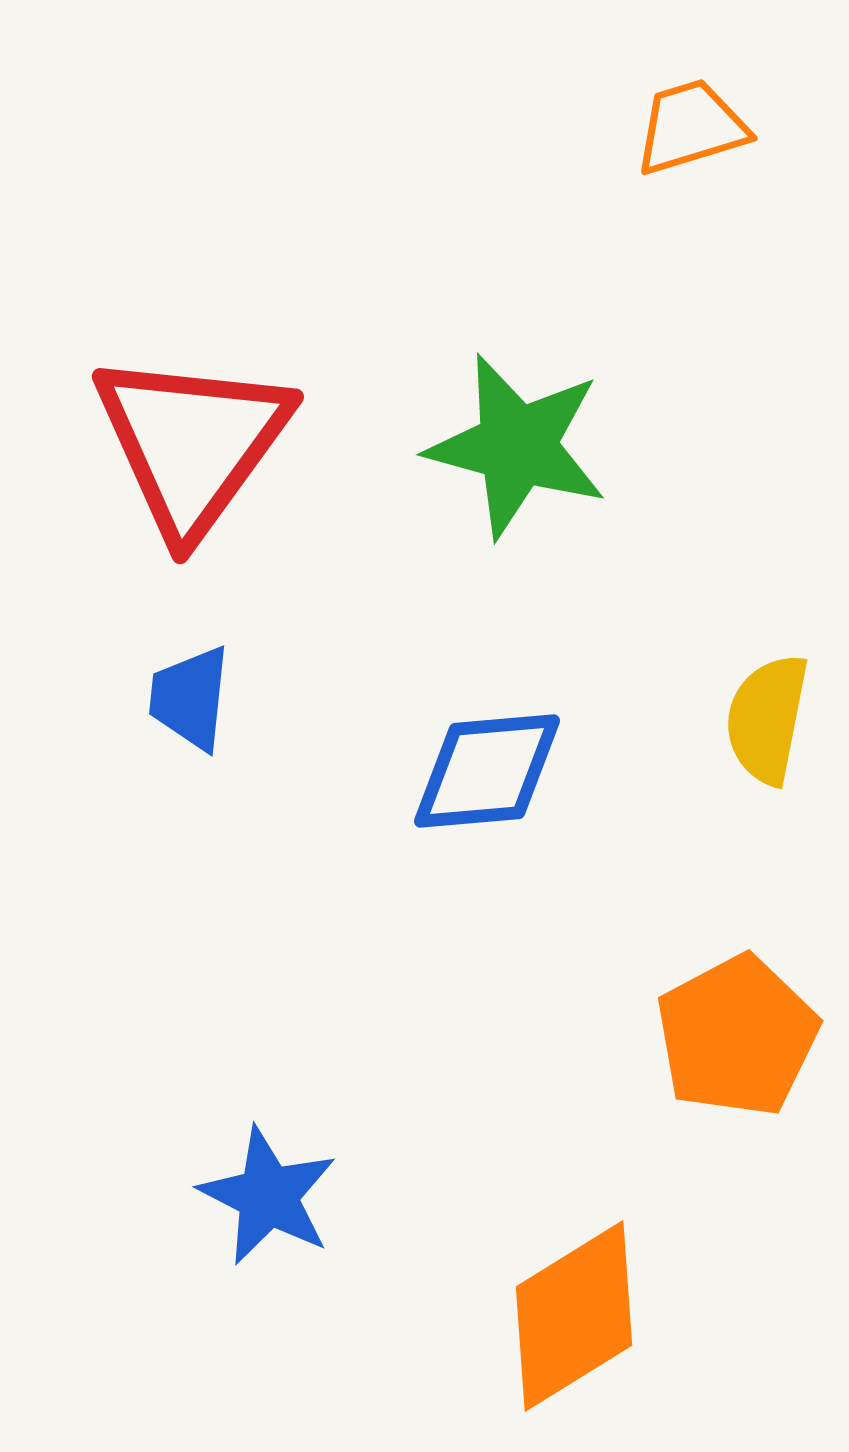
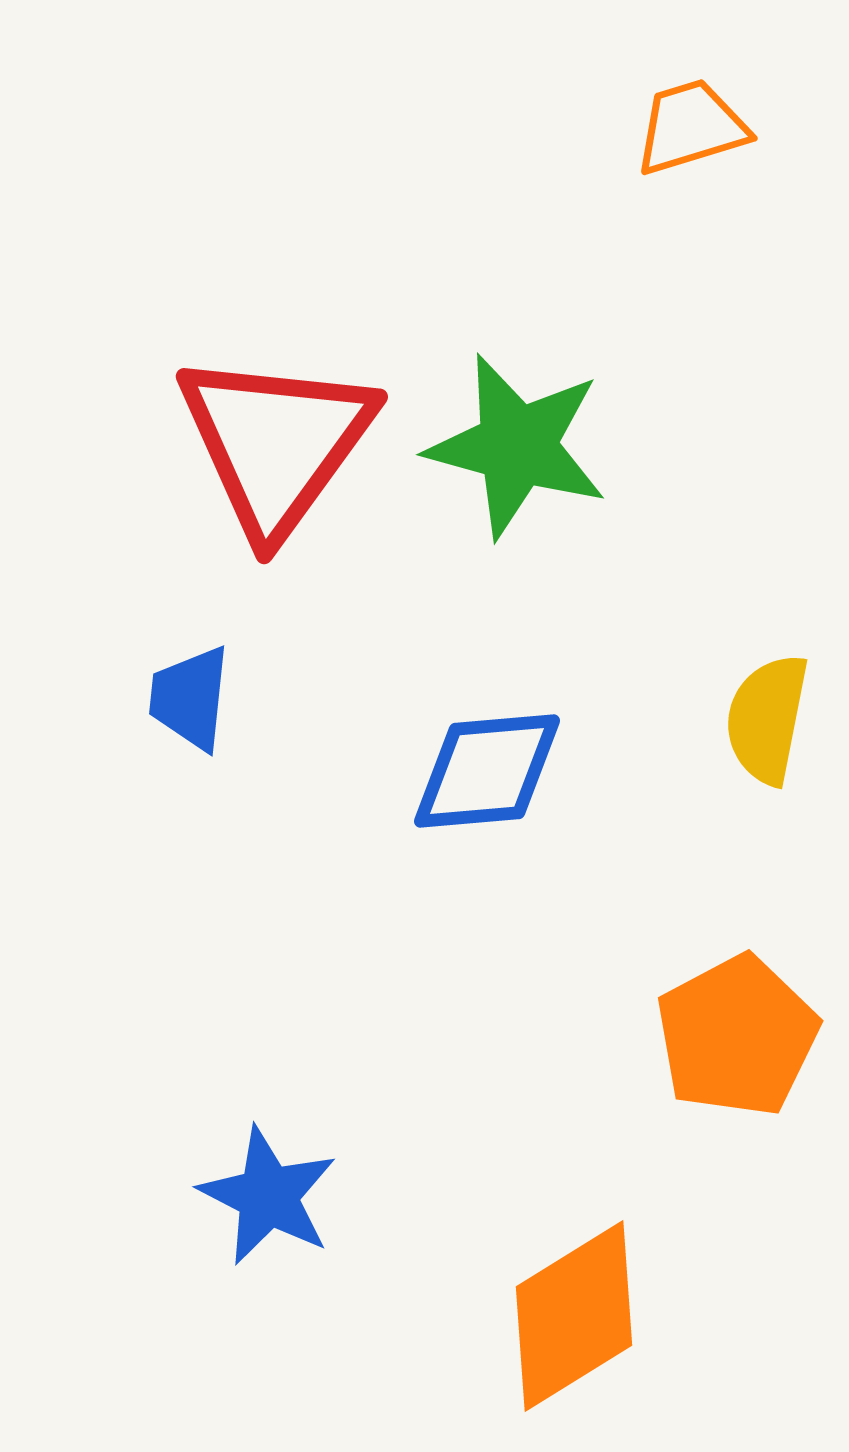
red triangle: moved 84 px right
